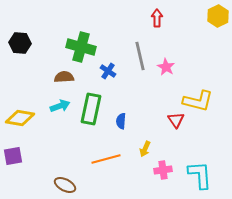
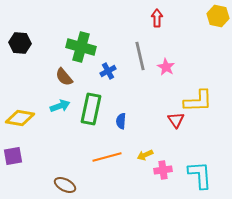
yellow hexagon: rotated 20 degrees counterclockwise
blue cross: rotated 28 degrees clockwise
brown semicircle: rotated 126 degrees counterclockwise
yellow L-shape: rotated 16 degrees counterclockwise
yellow arrow: moved 6 px down; rotated 42 degrees clockwise
orange line: moved 1 px right, 2 px up
